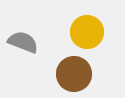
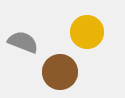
brown circle: moved 14 px left, 2 px up
